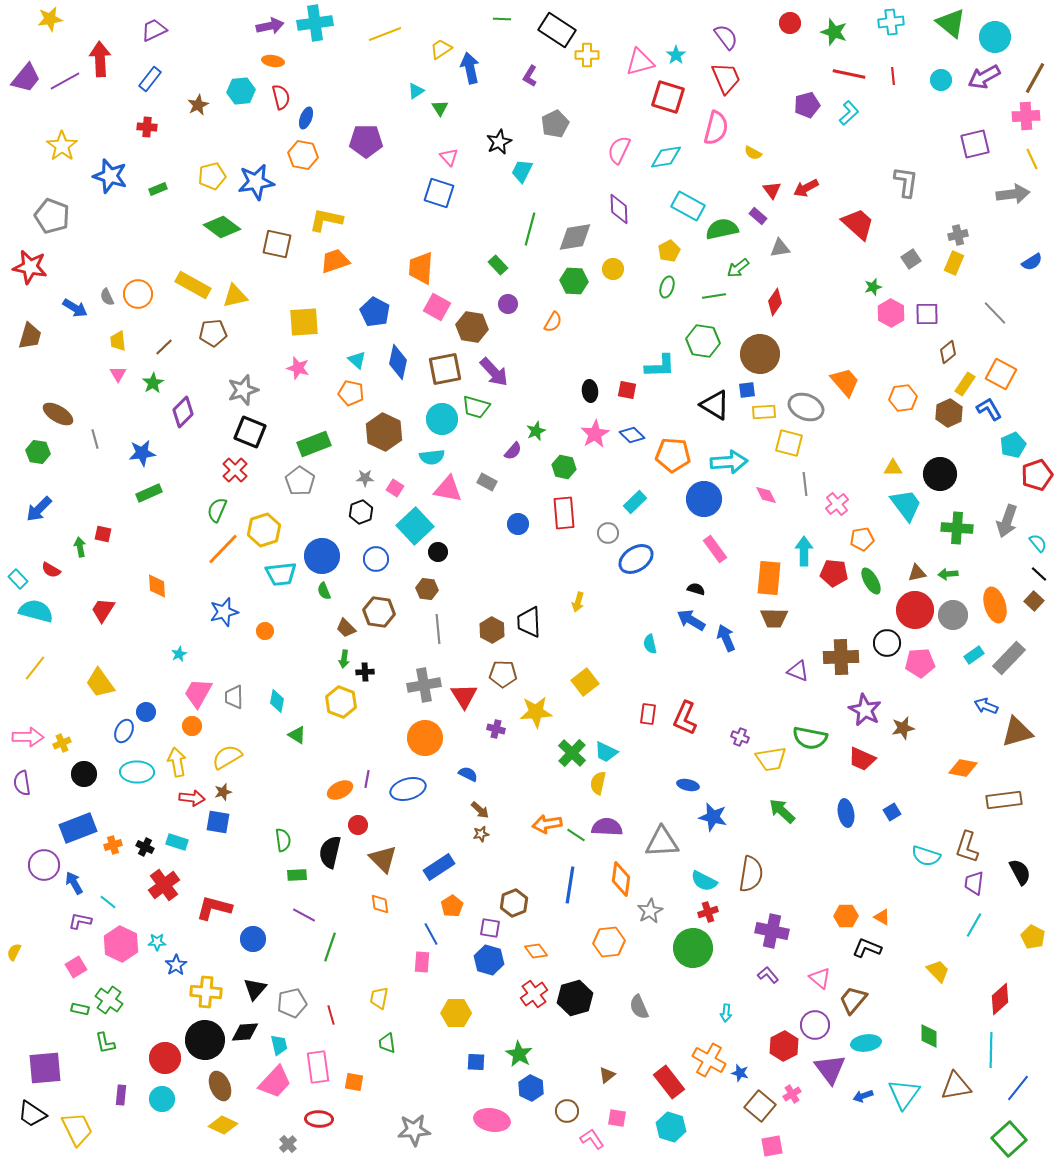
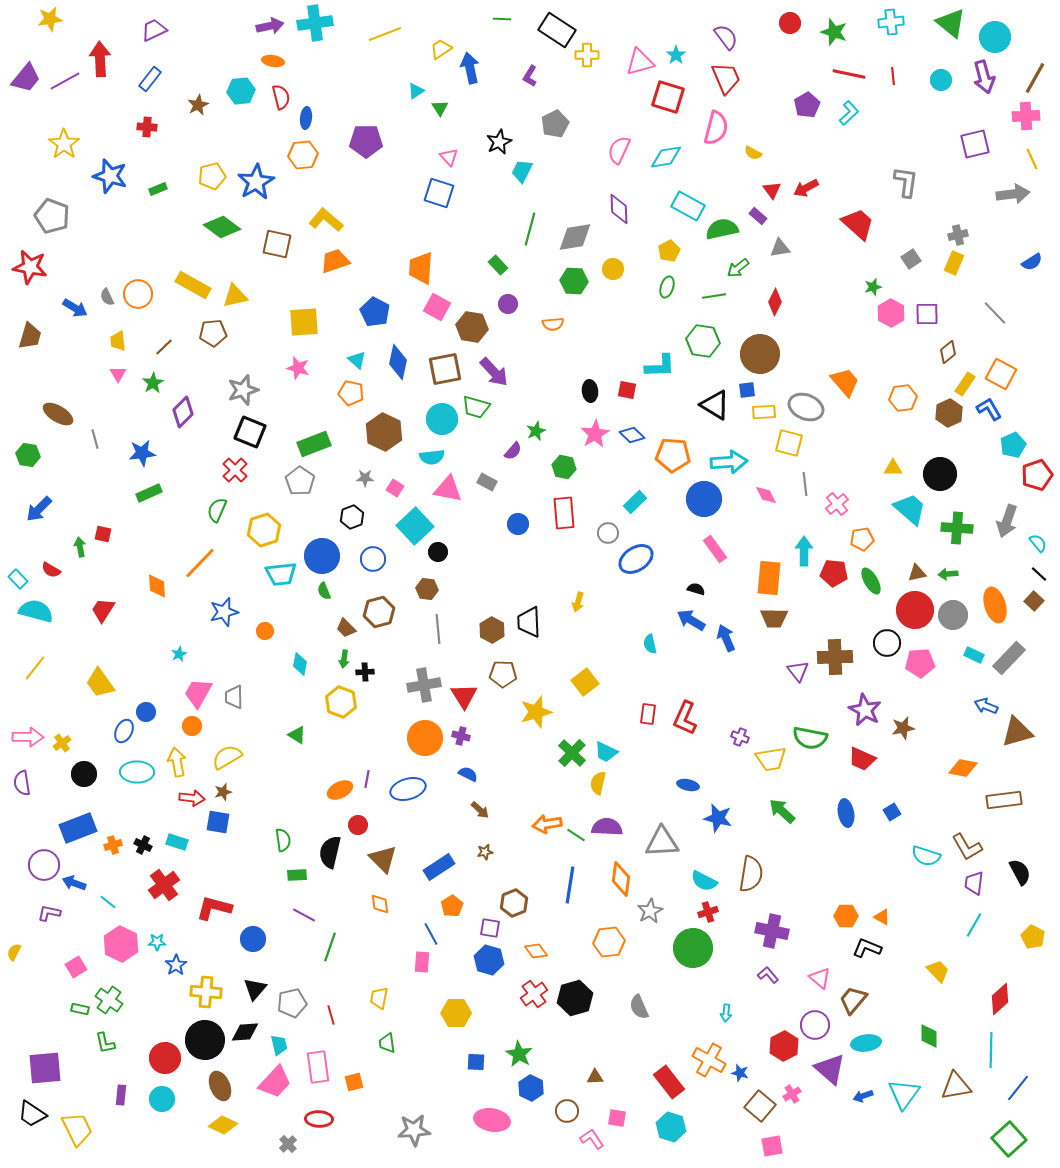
purple arrow at (984, 77): rotated 76 degrees counterclockwise
purple pentagon at (807, 105): rotated 15 degrees counterclockwise
blue ellipse at (306, 118): rotated 15 degrees counterclockwise
yellow star at (62, 146): moved 2 px right, 2 px up
orange hexagon at (303, 155): rotated 16 degrees counterclockwise
blue star at (256, 182): rotated 21 degrees counterclockwise
yellow L-shape at (326, 220): rotated 28 degrees clockwise
red diamond at (775, 302): rotated 8 degrees counterclockwise
orange semicircle at (553, 322): moved 2 px down; rotated 55 degrees clockwise
green hexagon at (38, 452): moved 10 px left, 3 px down
cyan trapezoid at (906, 505): moved 4 px right, 4 px down; rotated 12 degrees counterclockwise
black hexagon at (361, 512): moved 9 px left, 5 px down
orange line at (223, 549): moved 23 px left, 14 px down
blue circle at (376, 559): moved 3 px left
brown hexagon at (379, 612): rotated 24 degrees counterclockwise
cyan rectangle at (974, 655): rotated 60 degrees clockwise
brown cross at (841, 657): moved 6 px left
purple triangle at (798, 671): rotated 30 degrees clockwise
cyan diamond at (277, 701): moved 23 px right, 37 px up
yellow star at (536, 712): rotated 12 degrees counterclockwise
purple cross at (496, 729): moved 35 px left, 7 px down
yellow cross at (62, 743): rotated 12 degrees counterclockwise
blue star at (713, 817): moved 5 px right, 1 px down
brown star at (481, 834): moved 4 px right, 18 px down
black cross at (145, 847): moved 2 px left, 2 px up
brown L-shape at (967, 847): rotated 48 degrees counterclockwise
blue arrow at (74, 883): rotated 40 degrees counterclockwise
purple L-shape at (80, 921): moved 31 px left, 8 px up
purple triangle at (830, 1069): rotated 12 degrees counterclockwise
brown triangle at (607, 1075): moved 12 px left, 2 px down; rotated 36 degrees clockwise
orange square at (354, 1082): rotated 24 degrees counterclockwise
